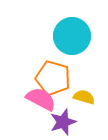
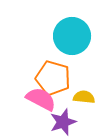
yellow semicircle: rotated 10 degrees counterclockwise
